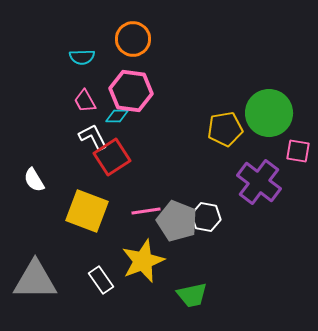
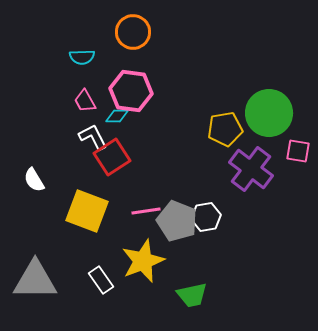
orange circle: moved 7 px up
purple cross: moved 8 px left, 13 px up
white hexagon: rotated 20 degrees counterclockwise
